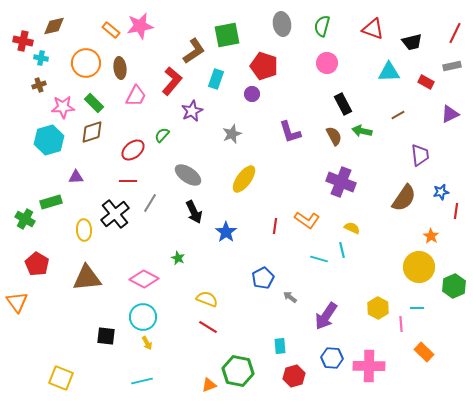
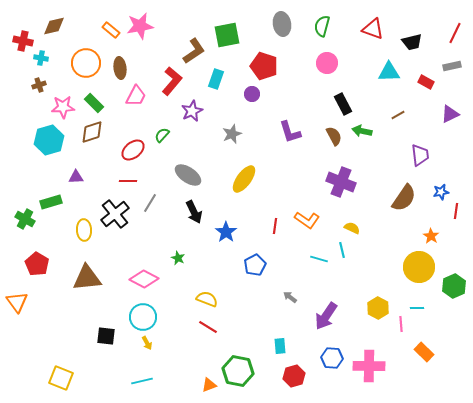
blue pentagon at (263, 278): moved 8 px left, 13 px up
